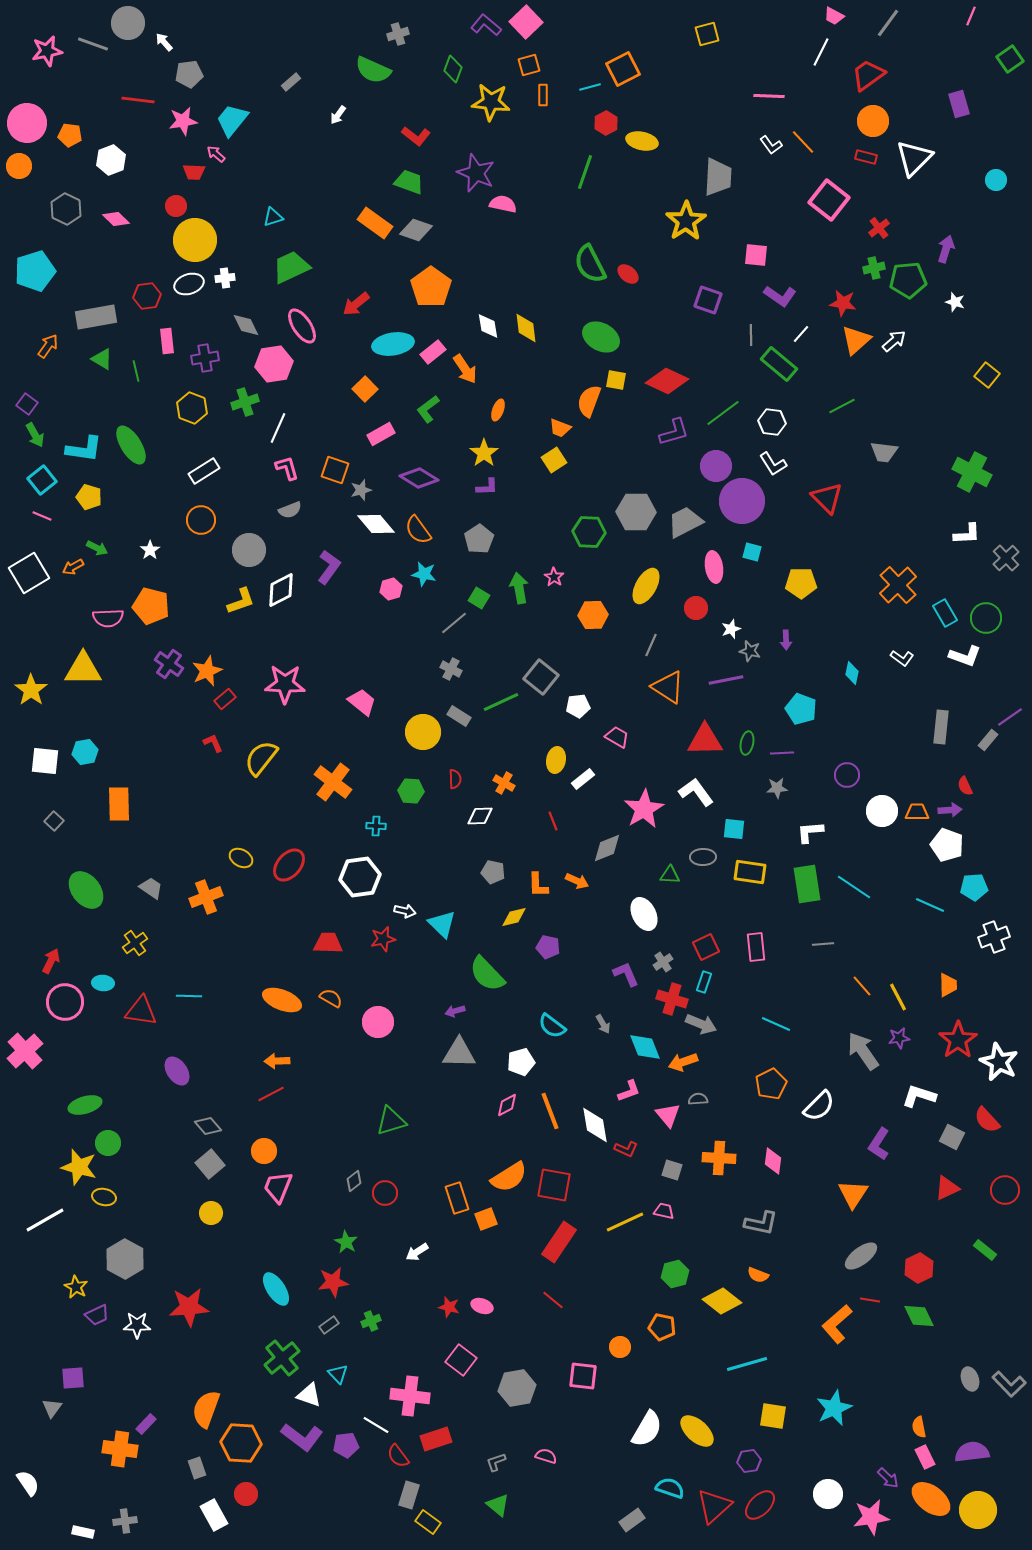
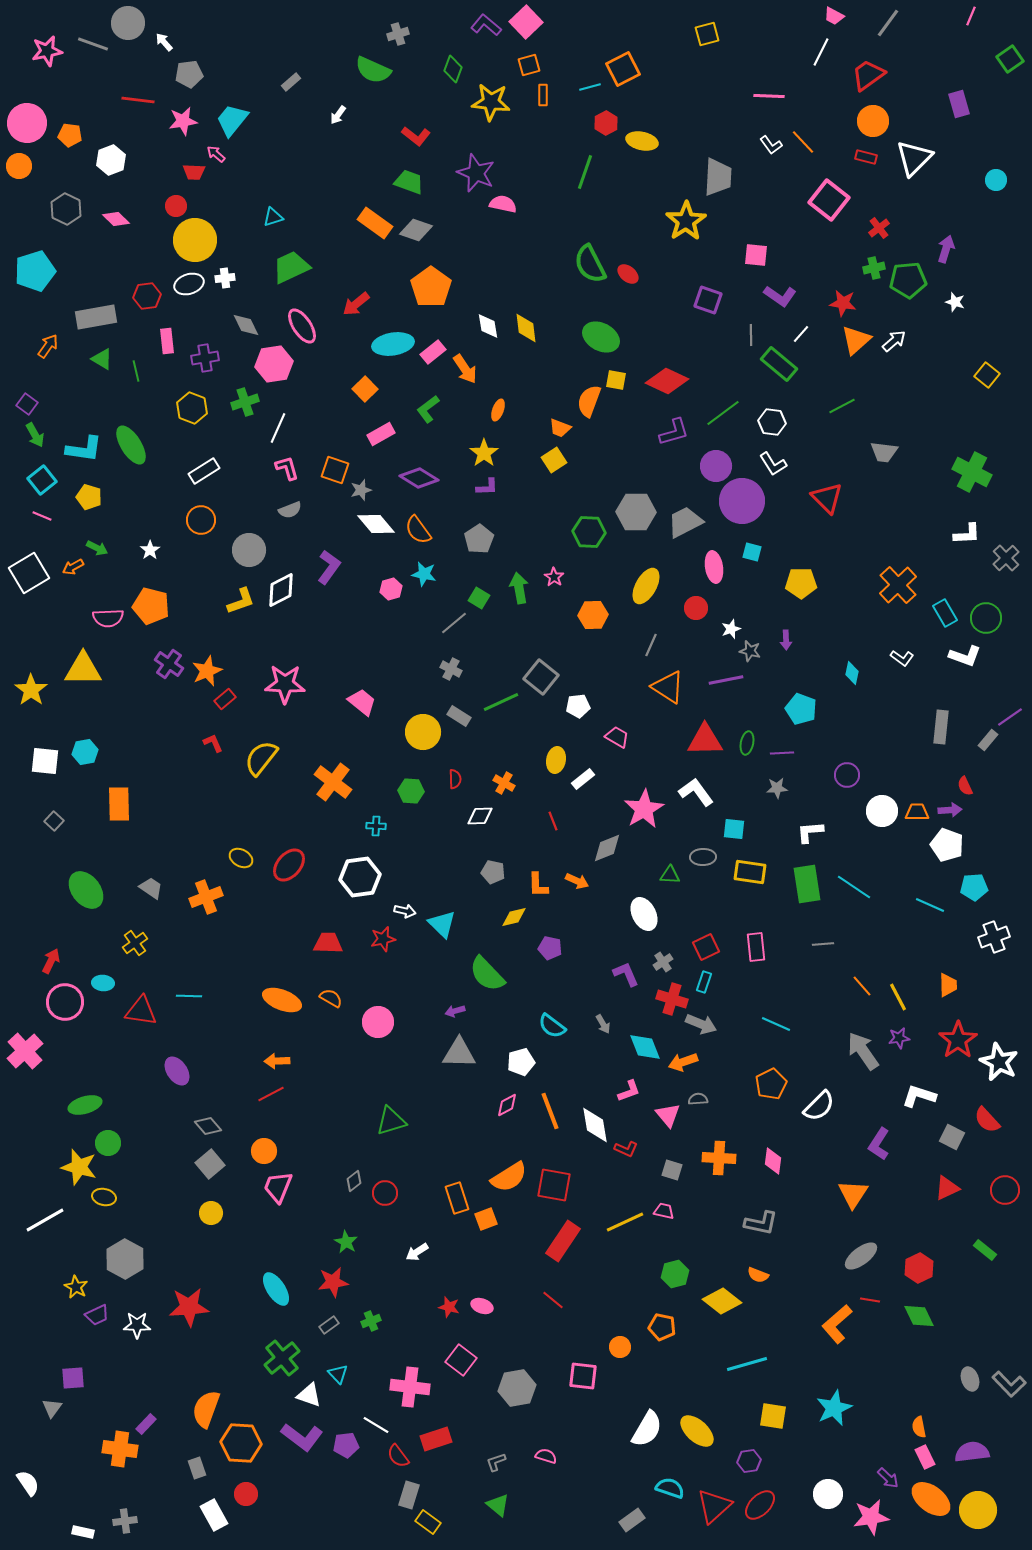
purple pentagon at (548, 947): moved 2 px right, 1 px down
red rectangle at (559, 1242): moved 4 px right, 1 px up
pink cross at (410, 1396): moved 9 px up
